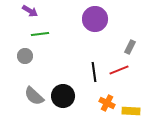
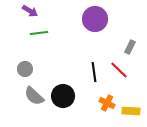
green line: moved 1 px left, 1 px up
gray circle: moved 13 px down
red line: rotated 66 degrees clockwise
